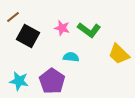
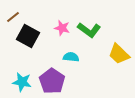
cyan star: moved 3 px right, 1 px down
